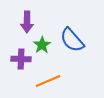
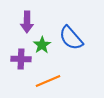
blue semicircle: moved 1 px left, 2 px up
